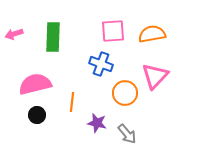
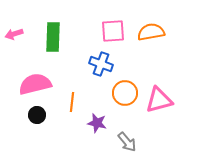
orange semicircle: moved 1 px left, 2 px up
pink triangle: moved 4 px right, 24 px down; rotated 32 degrees clockwise
gray arrow: moved 8 px down
